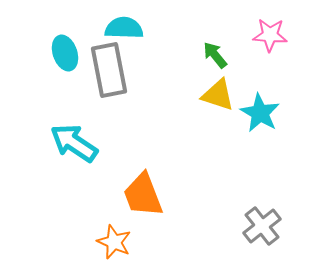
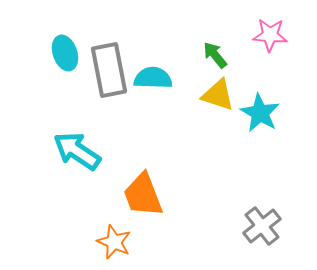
cyan semicircle: moved 29 px right, 50 px down
cyan arrow: moved 3 px right, 8 px down
